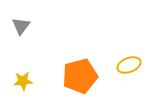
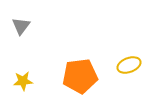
orange pentagon: rotated 8 degrees clockwise
